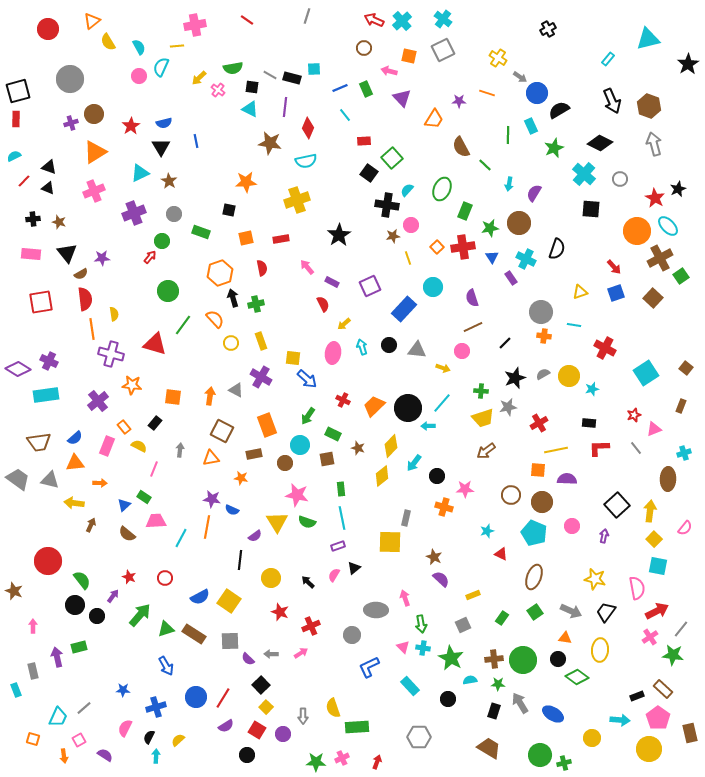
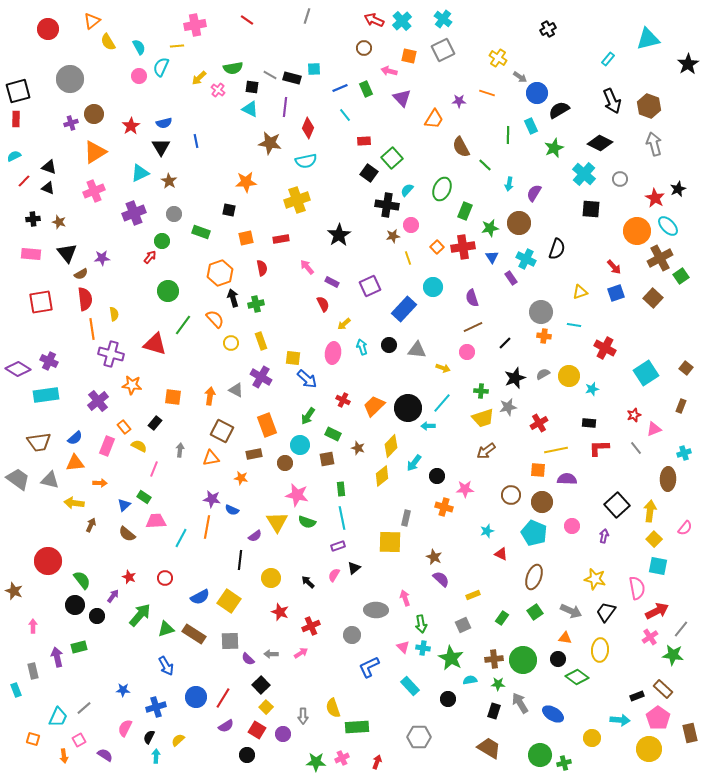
pink circle at (462, 351): moved 5 px right, 1 px down
